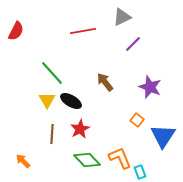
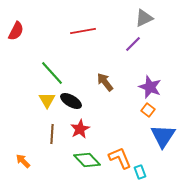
gray triangle: moved 22 px right, 1 px down
orange square: moved 11 px right, 10 px up
